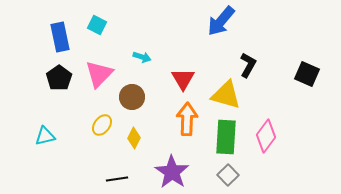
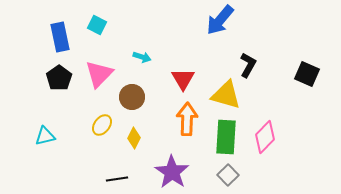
blue arrow: moved 1 px left, 1 px up
pink diamond: moved 1 px left, 1 px down; rotated 8 degrees clockwise
